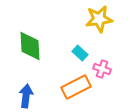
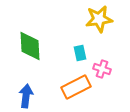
cyan rectangle: rotated 35 degrees clockwise
